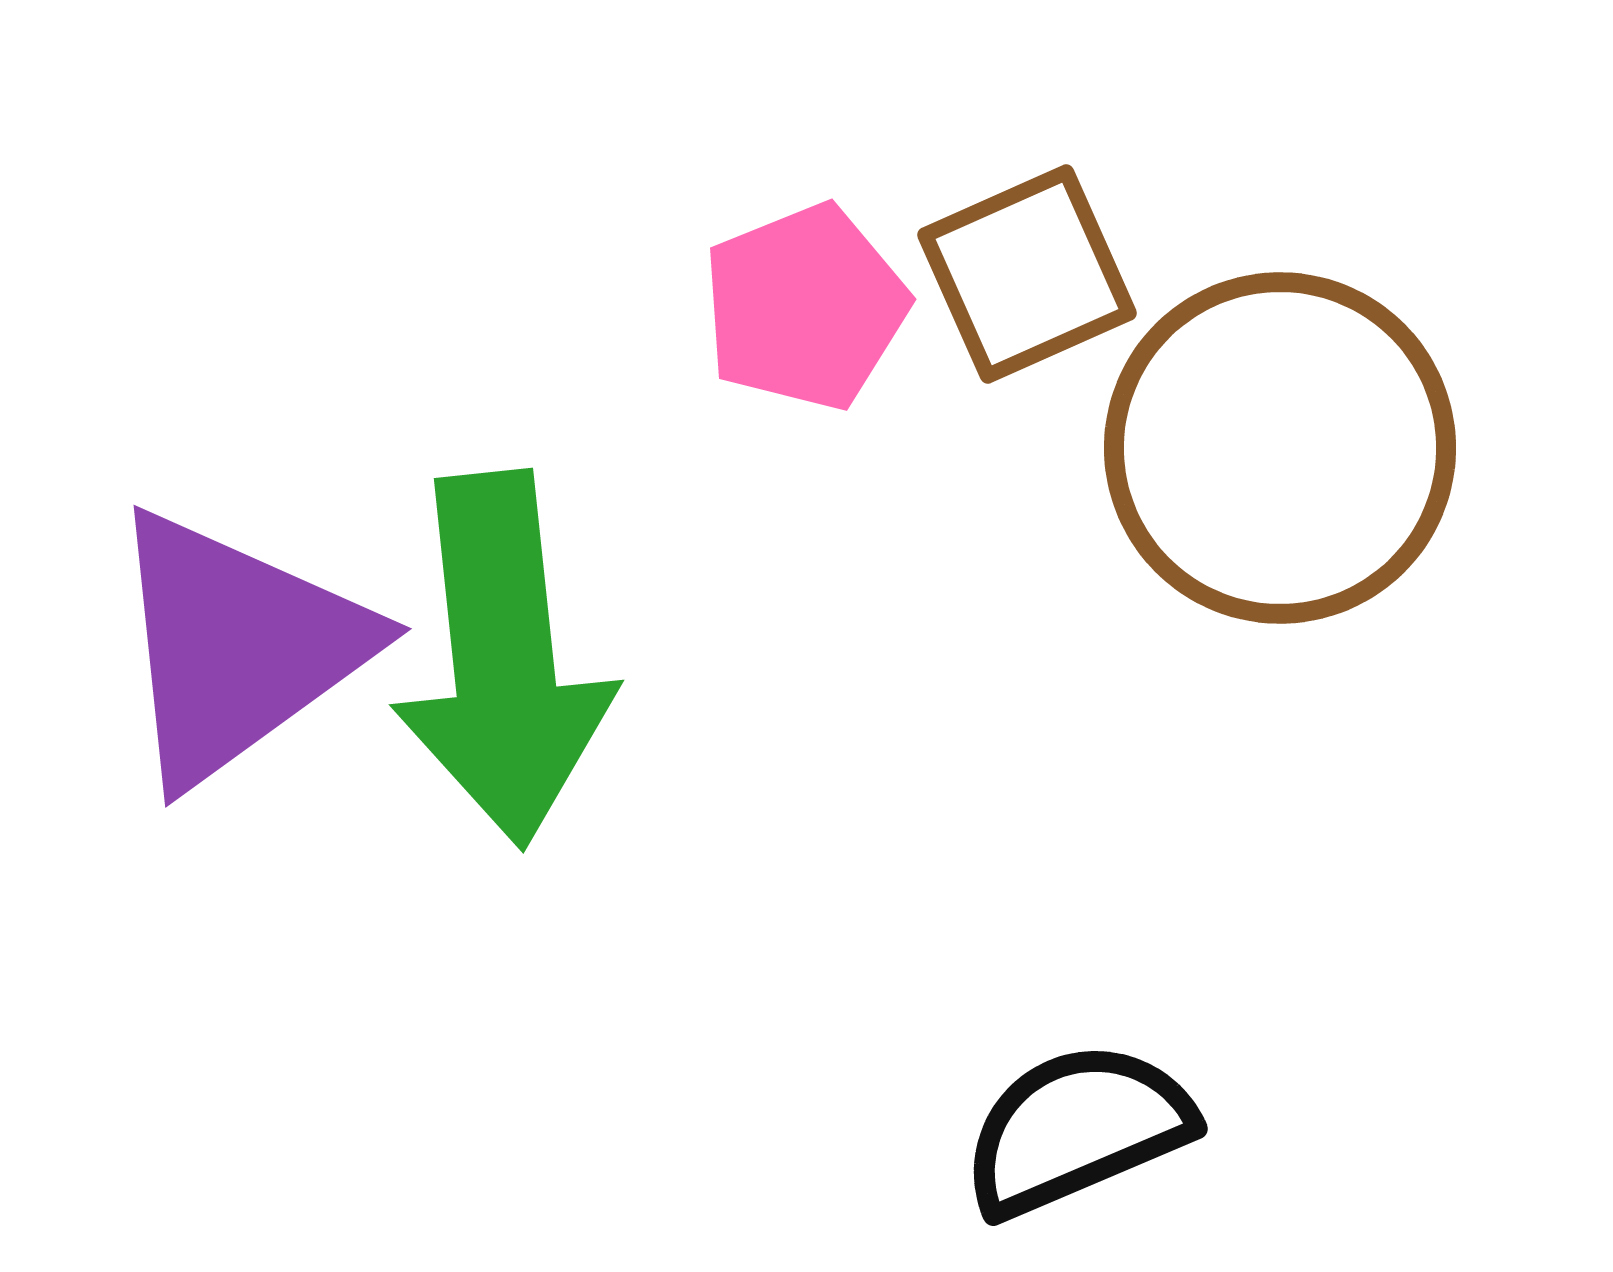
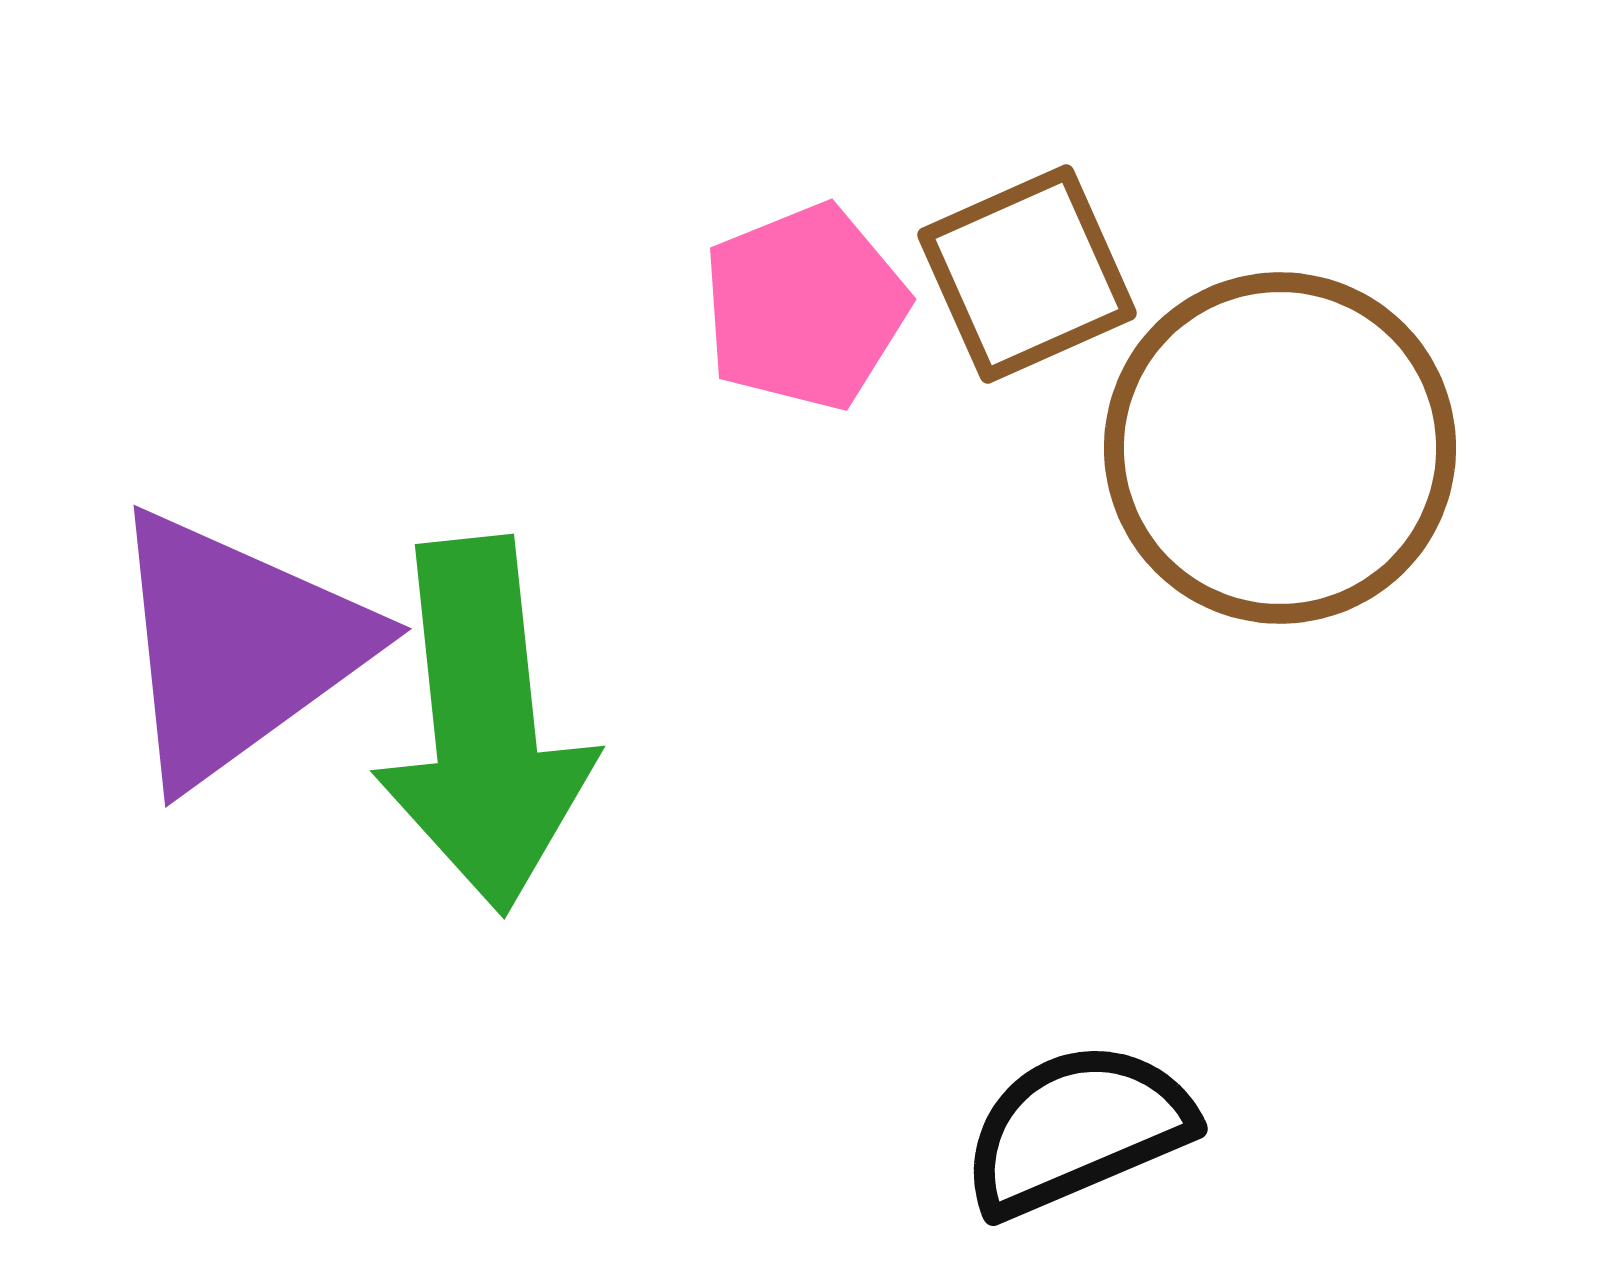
green arrow: moved 19 px left, 66 px down
